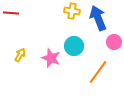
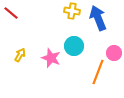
red line: rotated 35 degrees clockwise
pink circle: moved 11 px down
orange line: rotated 15 degrees counterclockwise
